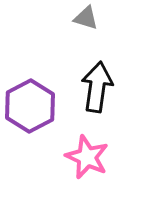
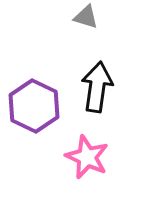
gray triangle: moved 1 px up
purple hexagon: moved 4 px right; rotated 6 degrees counterclockwise
